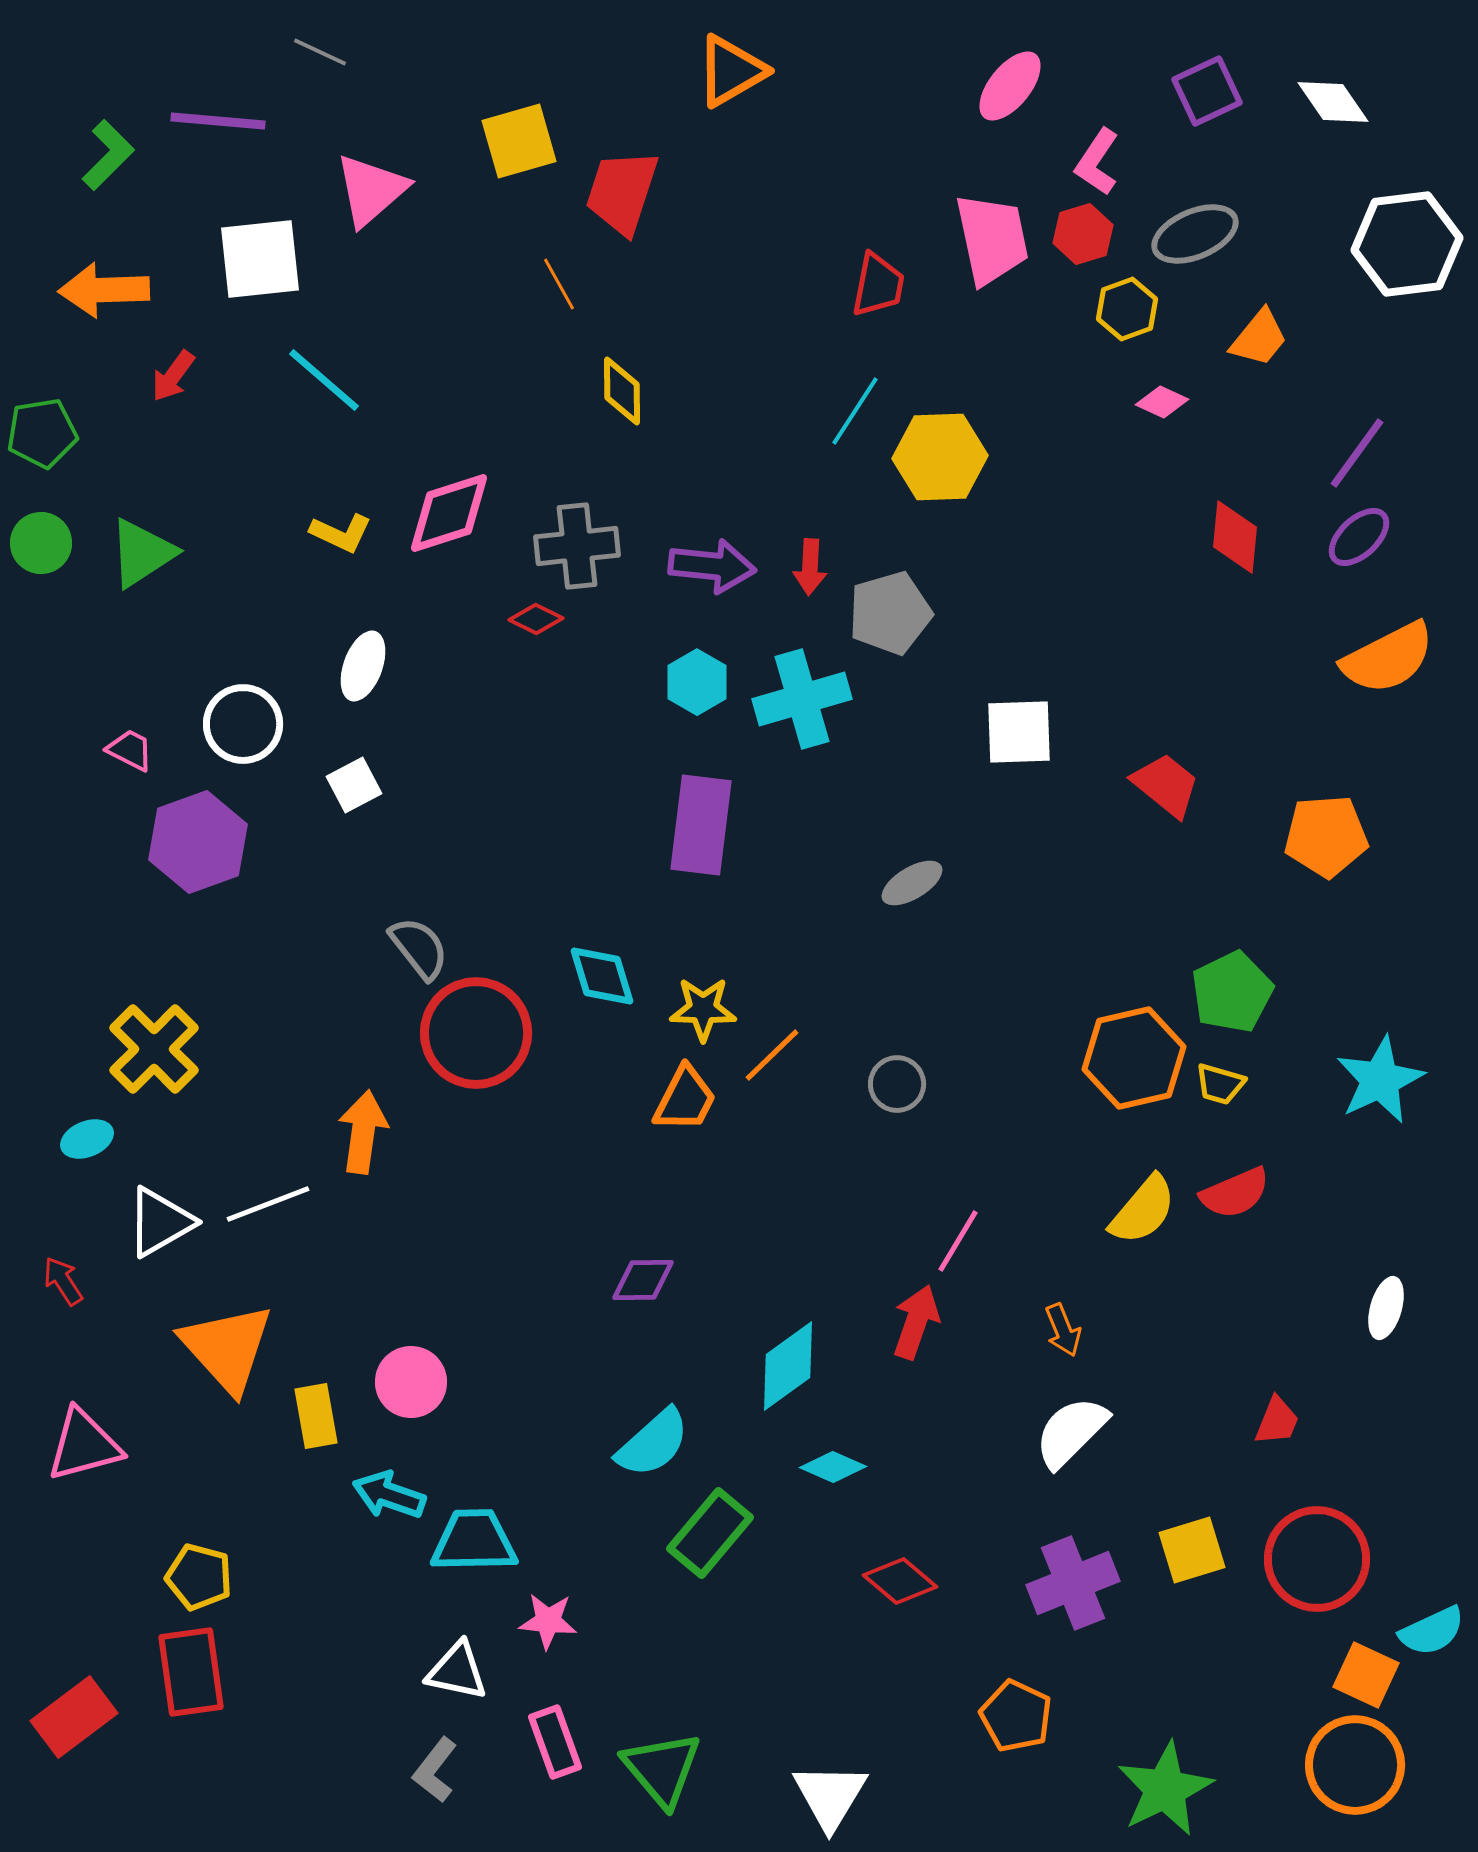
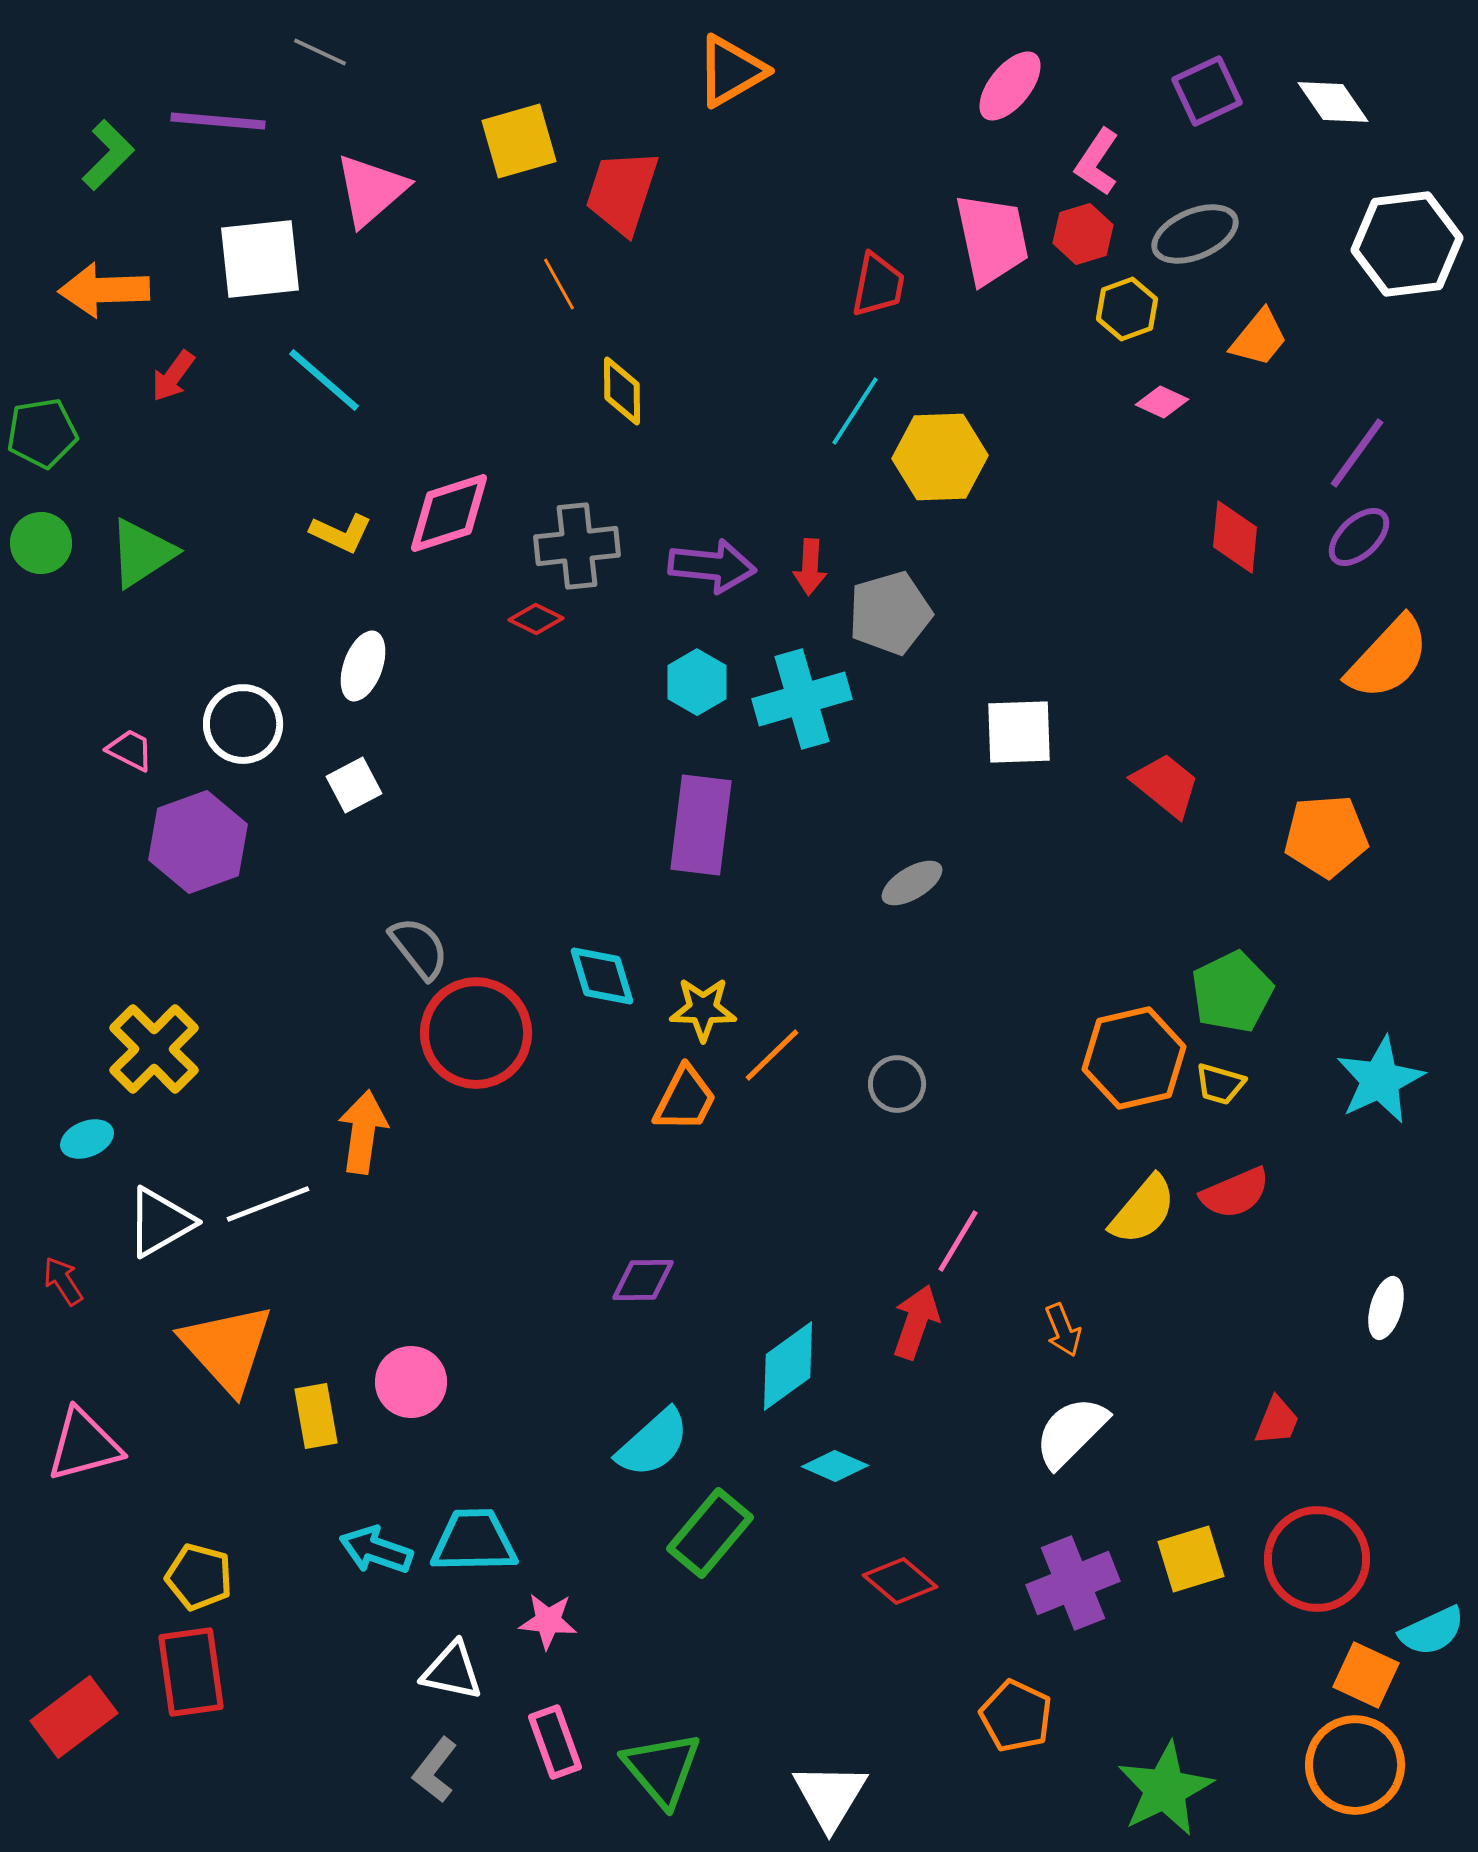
orange semicircle at (1388, 658): rotated 20 degrees counterclockwise
cyan diamond at (833, 1467): moved 2 px right, 1 px up
cyan arrow at (389, 1495): moved 13 px left, 55 px down
yellow square at (1192, 1550): moved 1 px left, 9 px down
white triangle at (457, 1671): moved 5 px left
